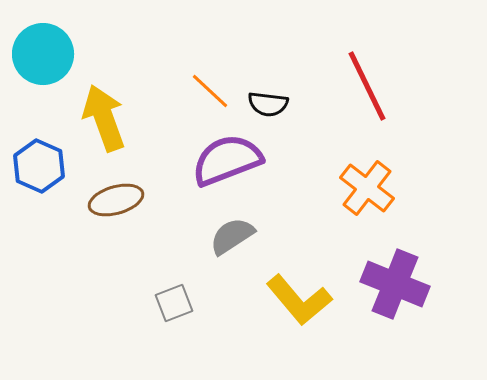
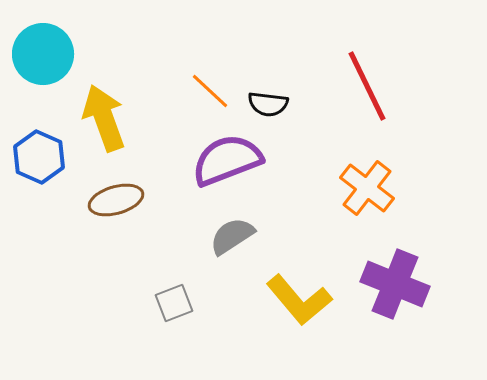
blue hexagon: moved 9 px up
